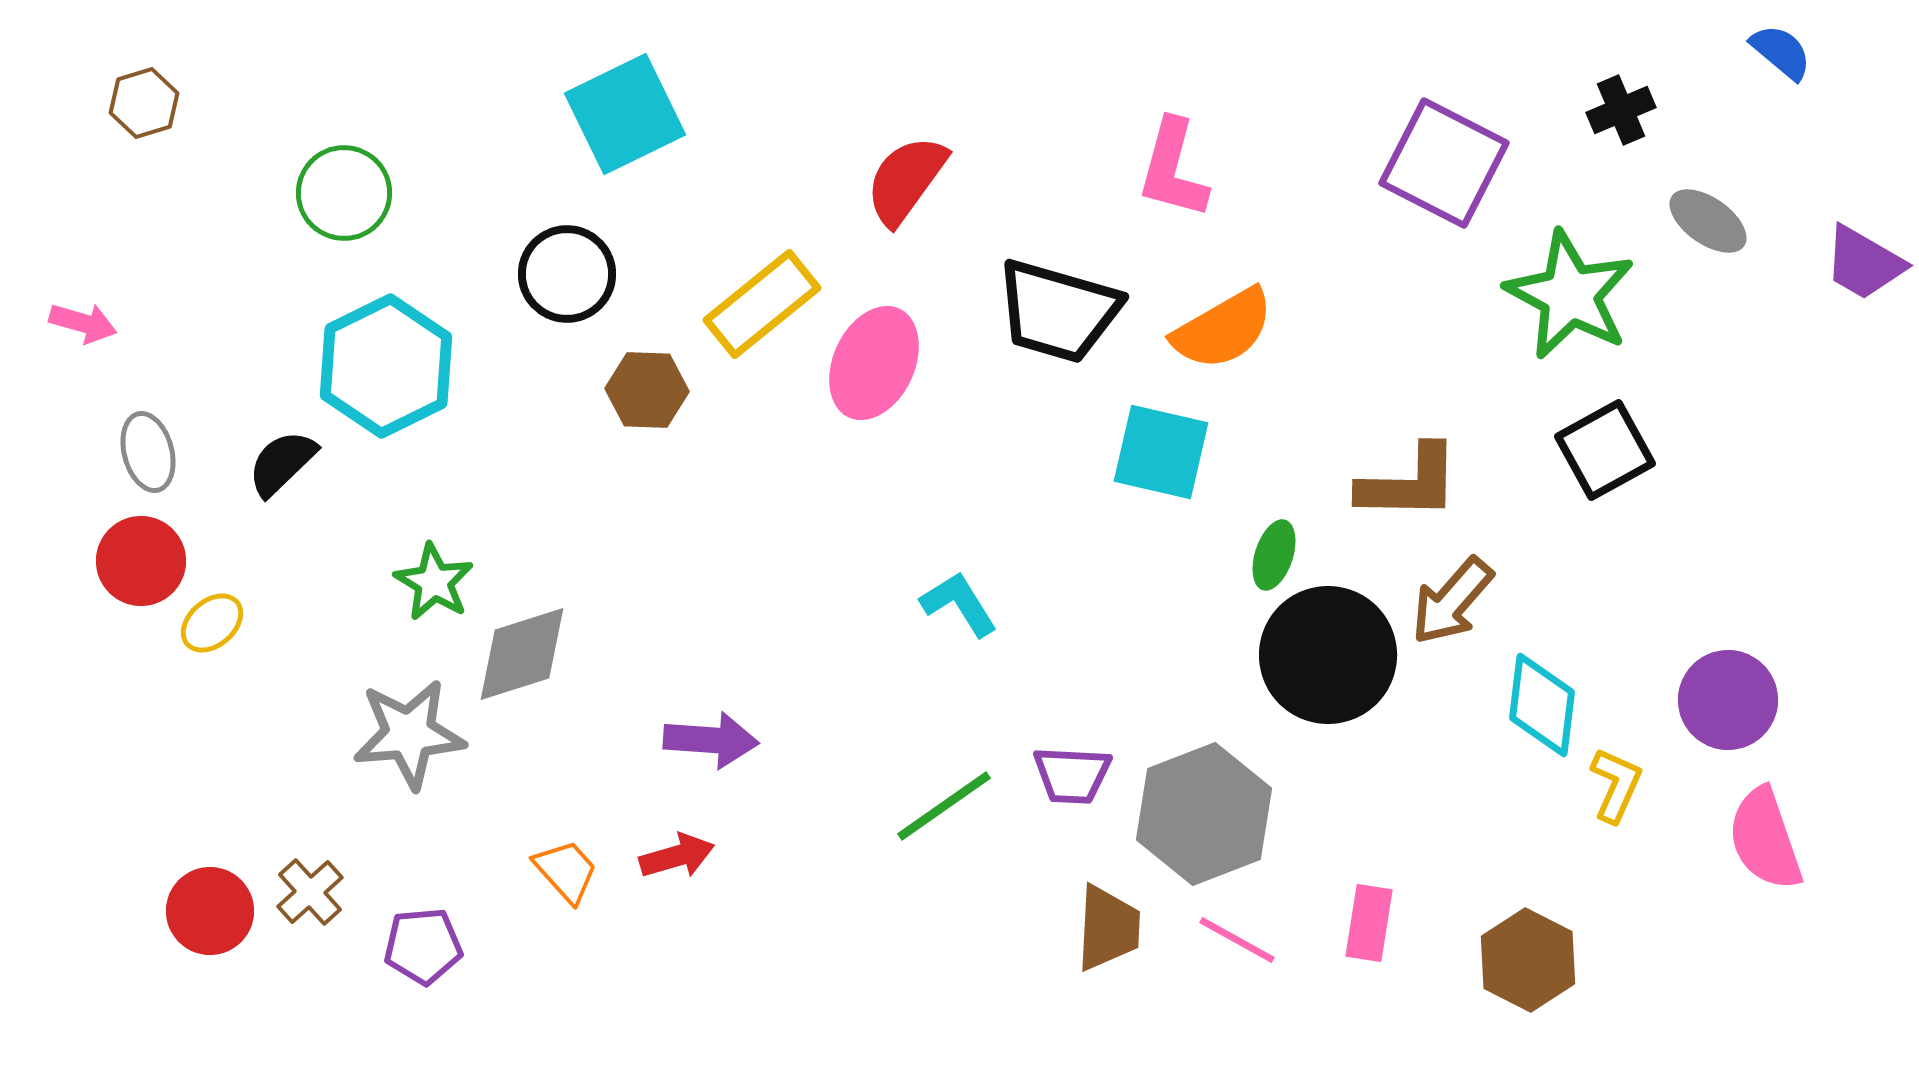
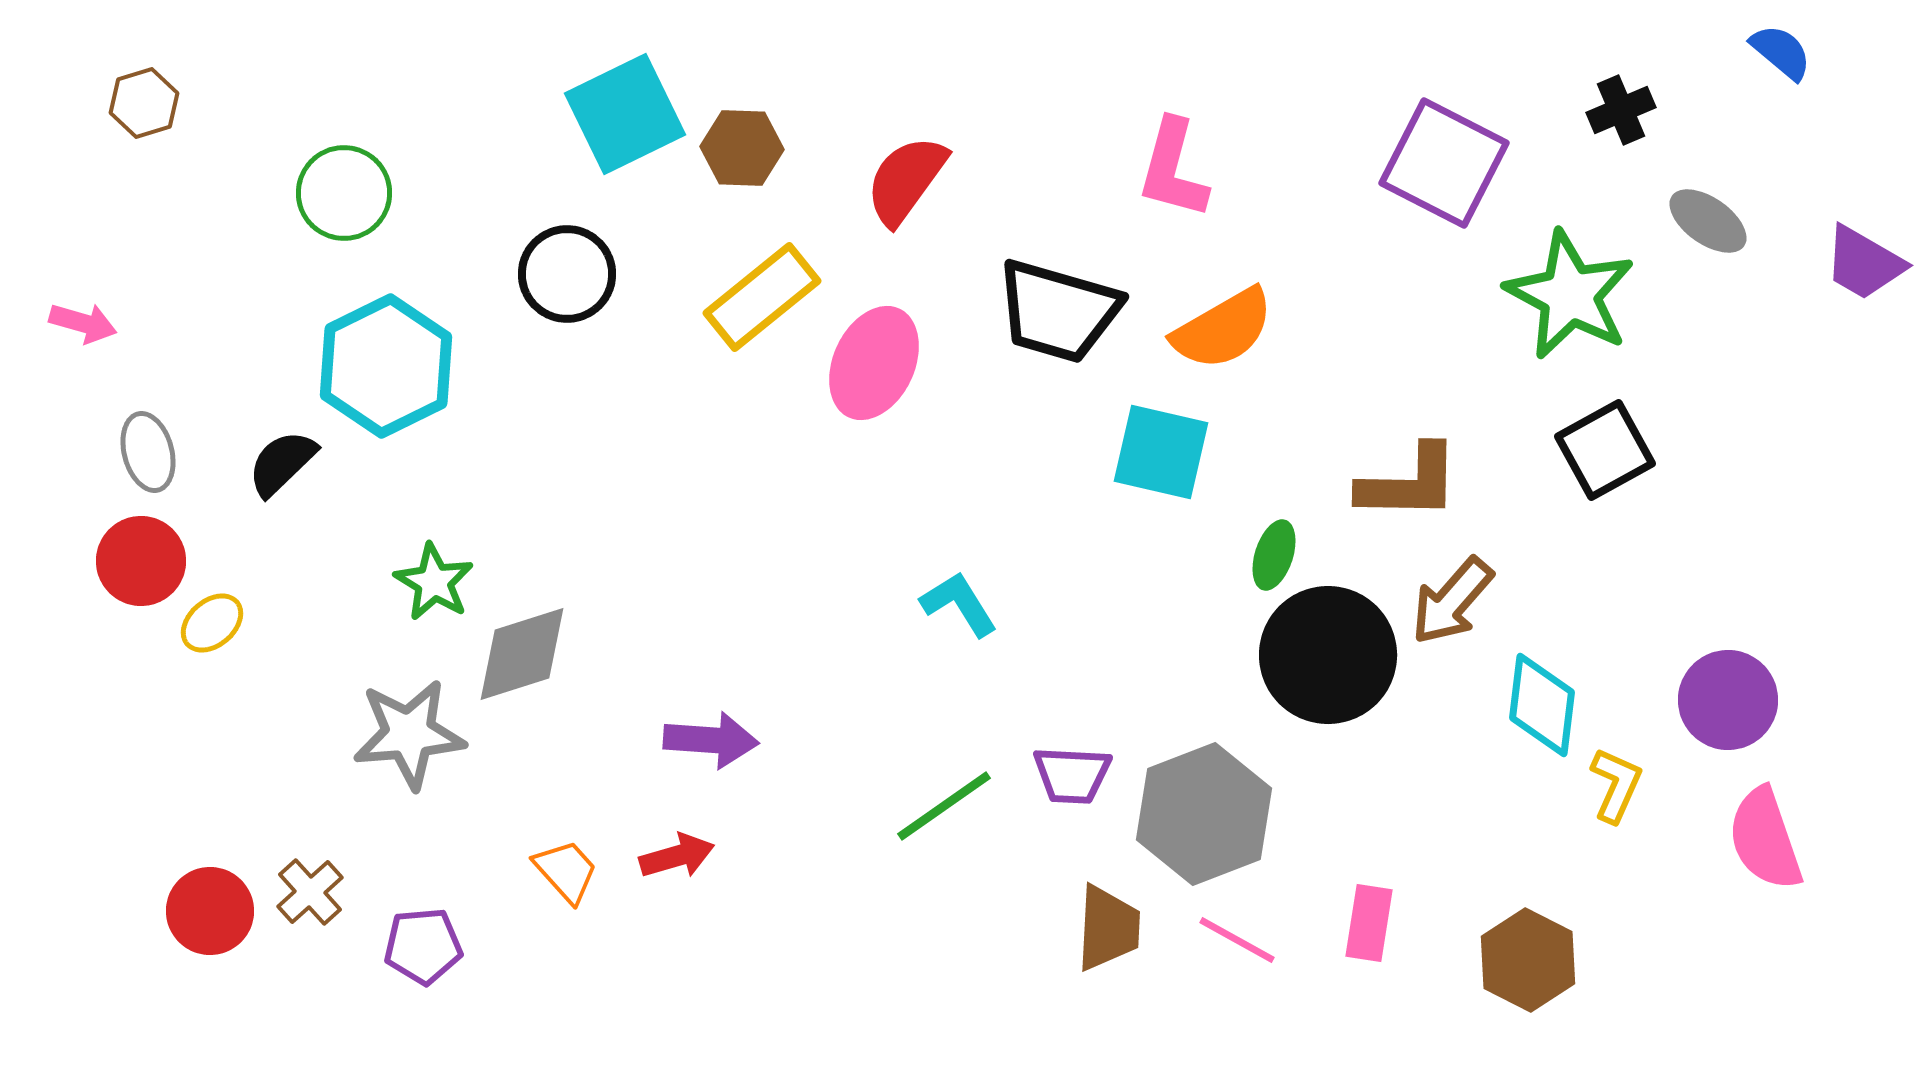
yellow rectangle at (762, 304): moved 7 px up
brown hexagon at (647, 390): moved 95 px right, 242 px up
